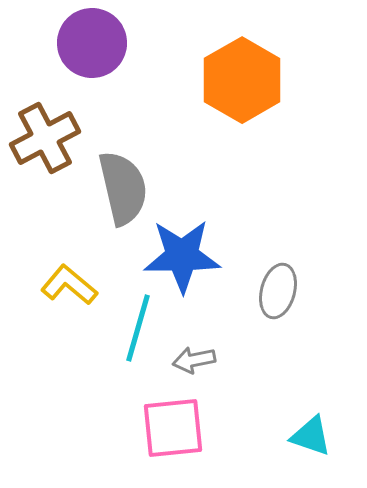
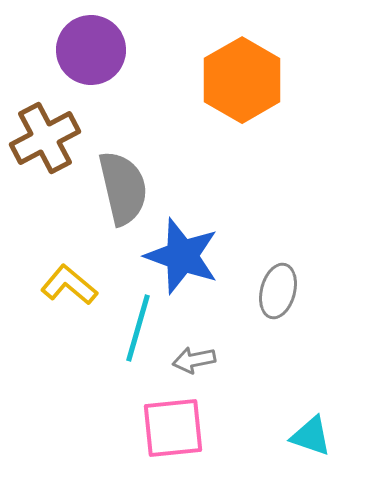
purple circle: moved 1 px left, 7 px down
blue star: rotated 20 degrees clockwise
